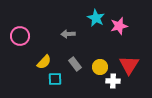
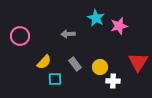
red triangle: moved 9 px right, 3 px up
